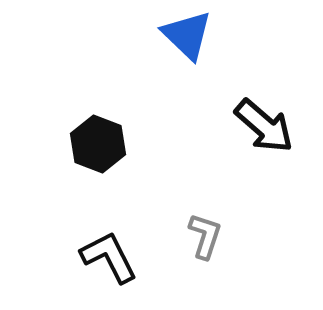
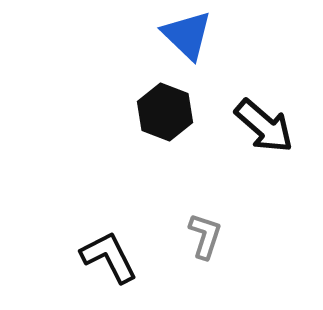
black hexagon: moved 67 px right, 32 px up
